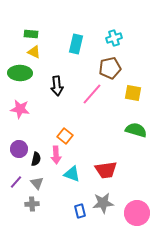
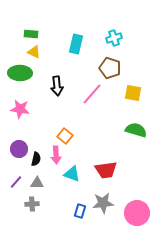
brown pentagon: rotated 30 degrees clockwise
gray triangle: rotated 48 degrees counterclockwise
blue rectangle: rotated 32 degrees clockwise
